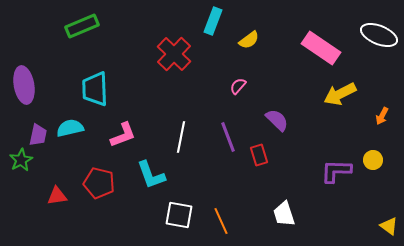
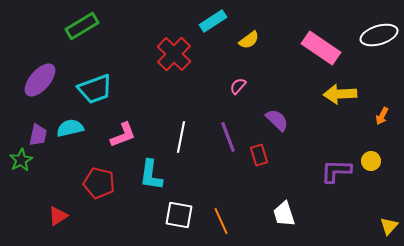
cyan rectangle: rotated 36 degrees clockwise
green rectangle: rotated 8 degrees counterclockwise
white ellipse: rotated 39 degrees counterclockwise
purple ellipse: moved 16 px right, 5 px up; rotated 51 degrees clockwise
cyan trapezoid: rotated 108 degrees counterclockwise
yellow arrow: rotated 24 degrees clockwise
yellow circle: moved 2 px left, 1 px down
cyan L-shape: rotated 28 degrees clockwise
red triangle: moved 1 px right, 20 px down; rotated 25 degrees counterclockwise
yellow triangle: rotated 36 degrees clockwise
